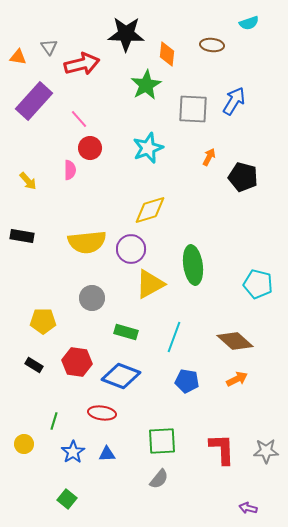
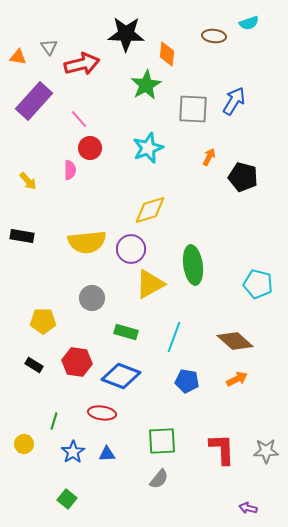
brown ellipse at (212, 45): moved 2 px right, 9 px up
